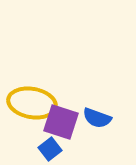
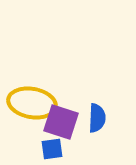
blue semicircle: rotated 108 degrees counterclockwise
blue square: moved 2 px right; rotated 30 degrees clockwise
